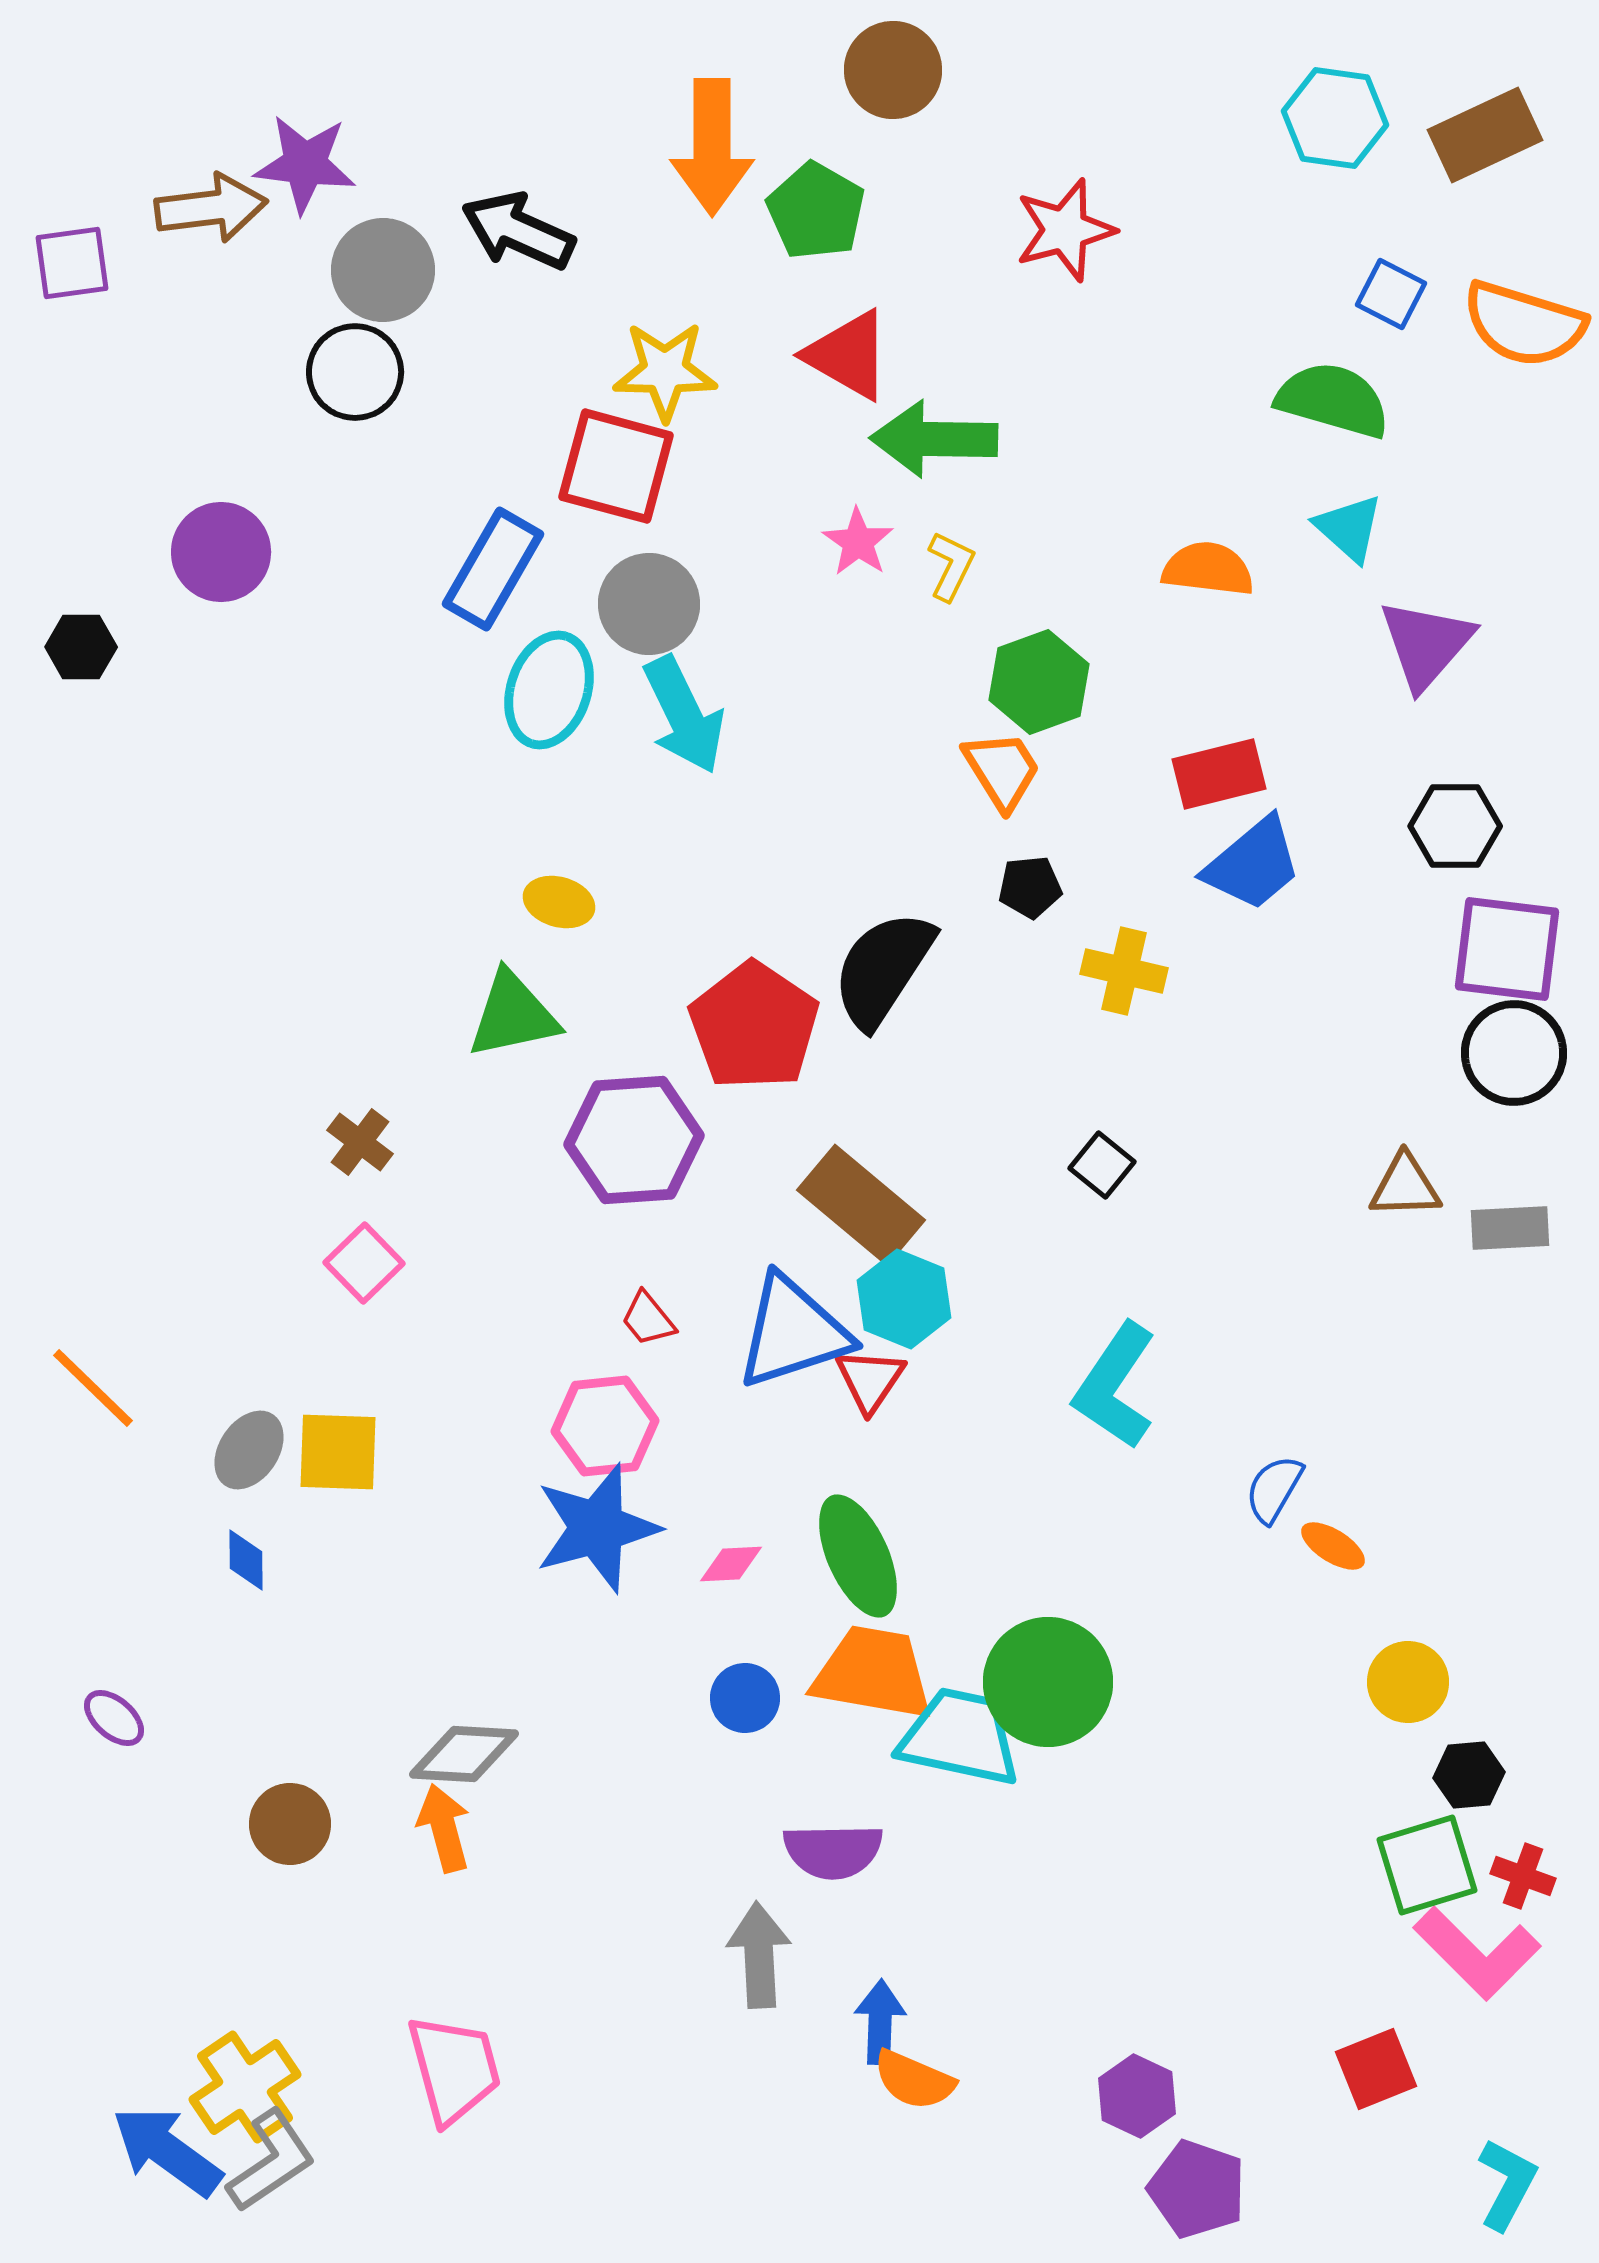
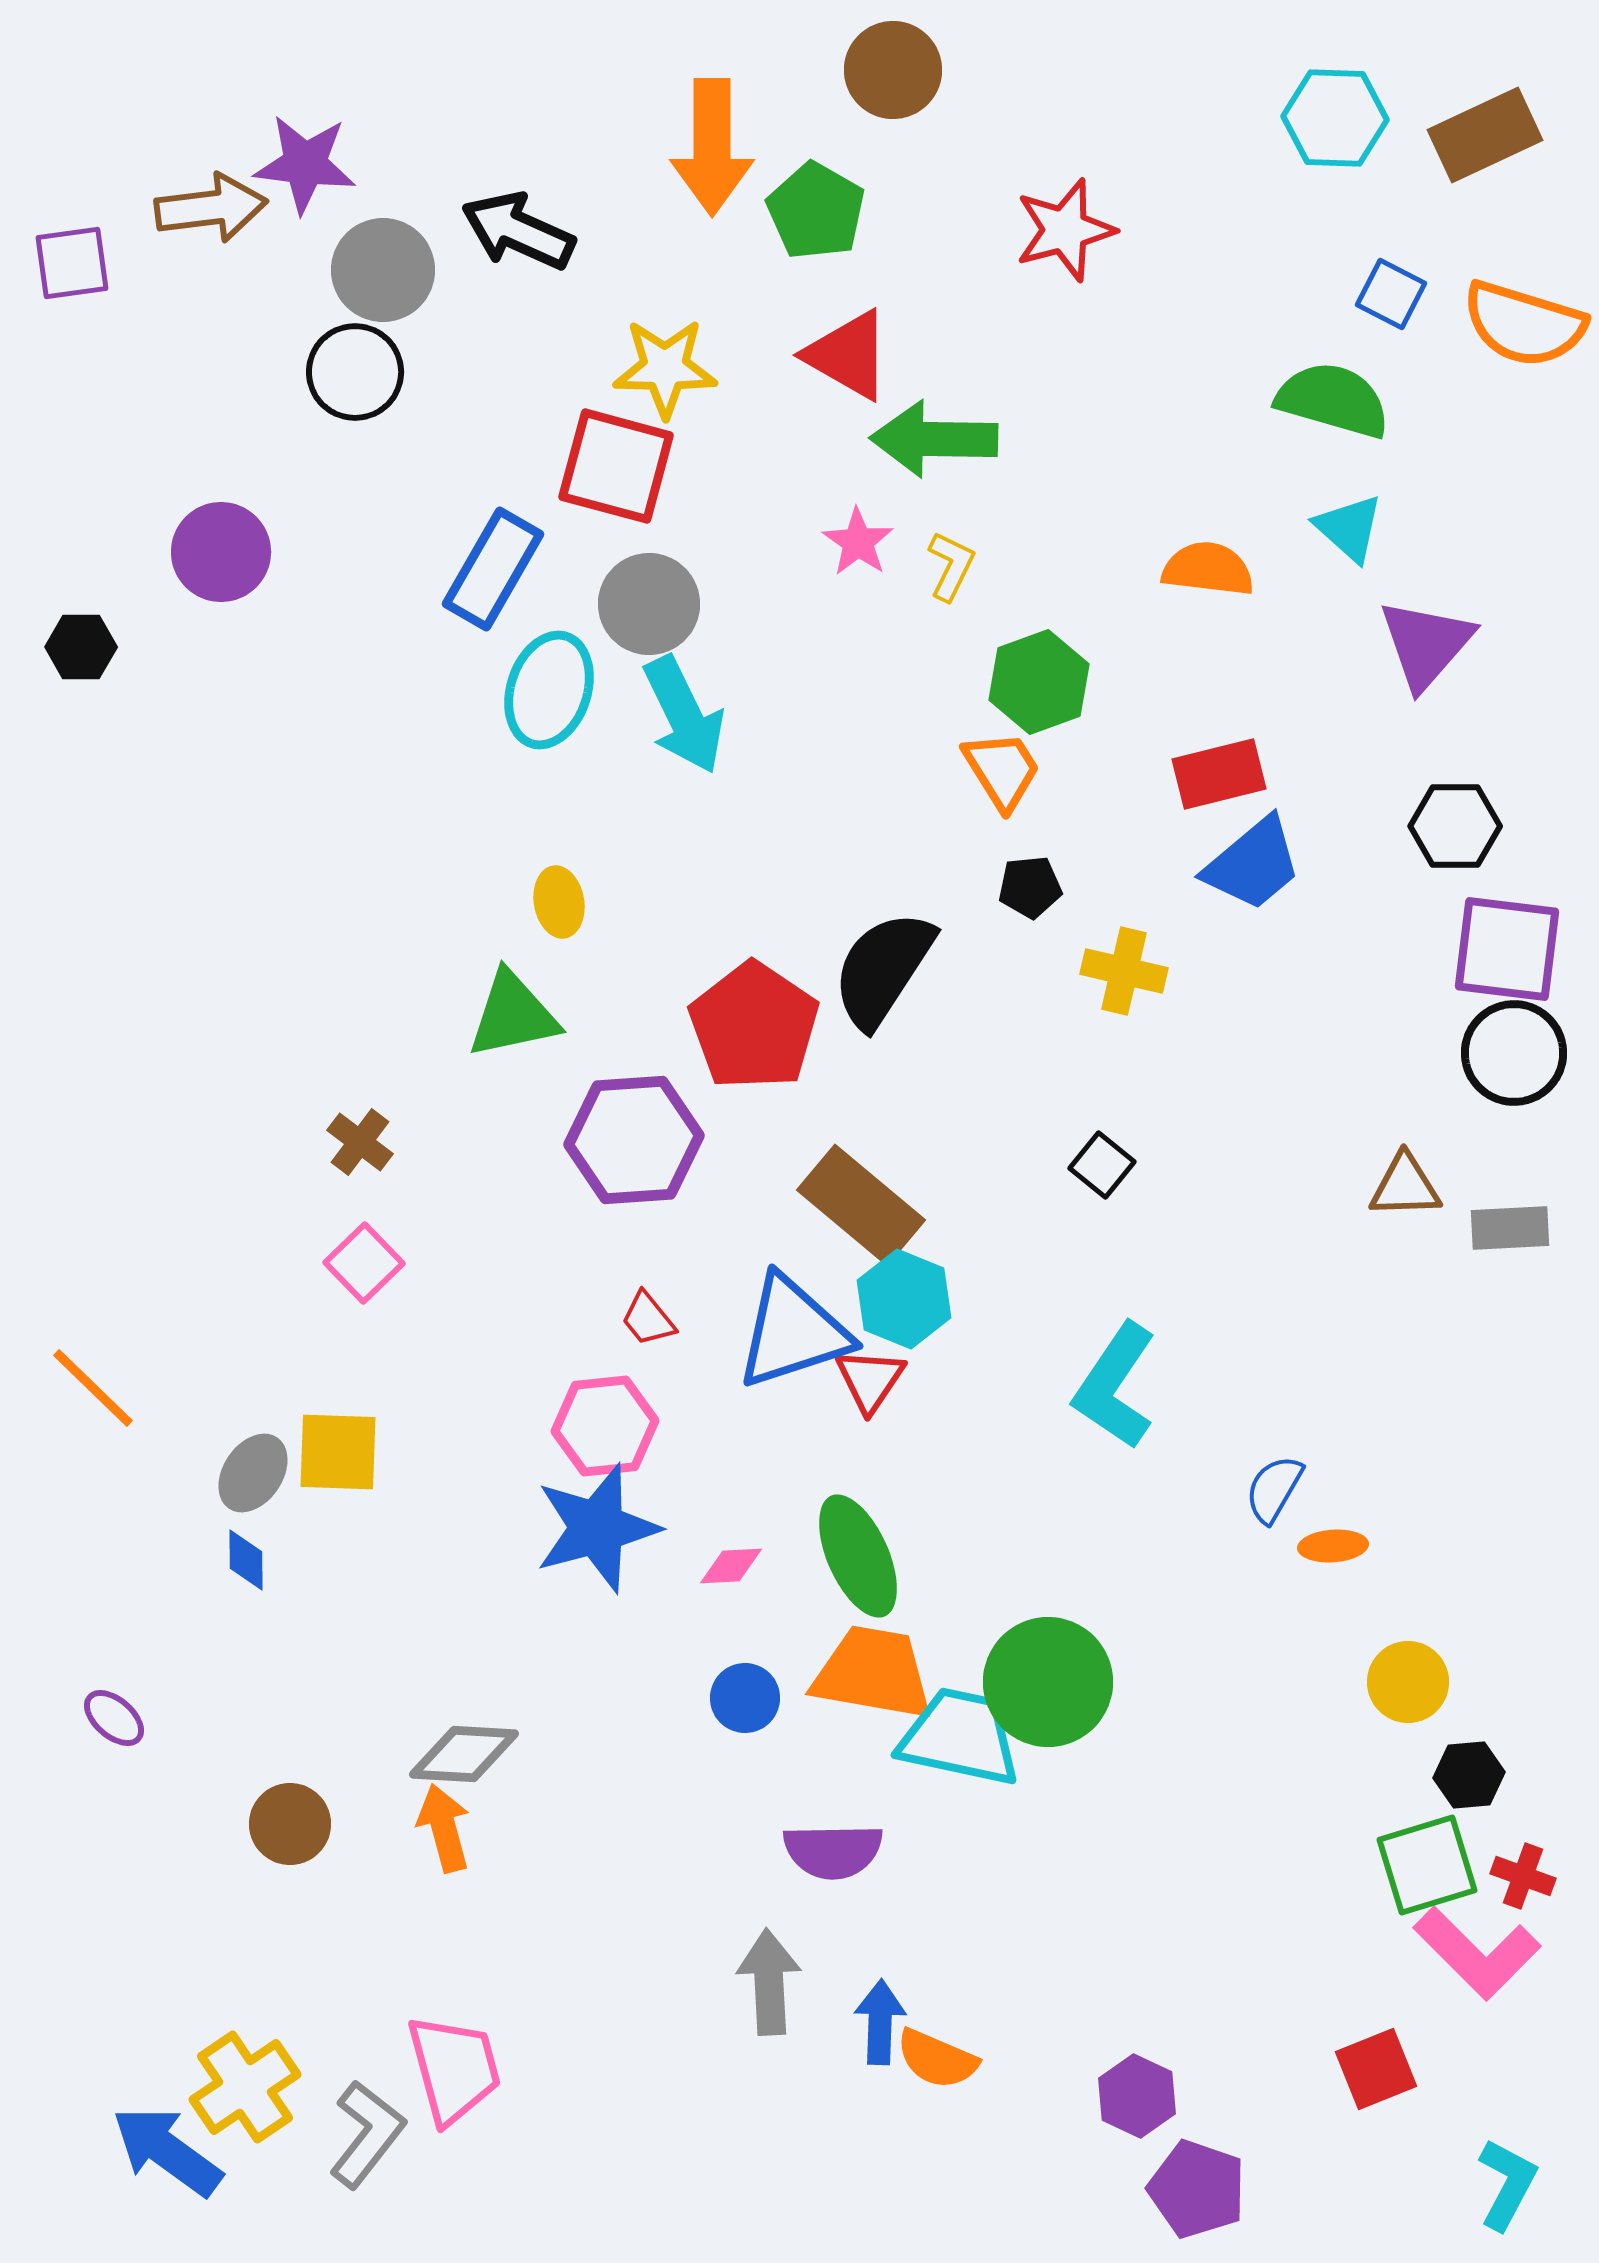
cyan hexagon at (1335, 118): rotated 6 degrees counterclockwise
yellow star at (665, 371): moved 3 px up
yellow ellipse at (559, 902): rotated 64 degrees clockwise
gray ellipse at (249, 1450): moved 4 px right, 23 px down
orange ellipse at (1333, 1546): rotated 36 degrees counterclockwise
pink diamond at (731, 1564): moved 2 px down
gray arrow at (759, 1955): moved 10 px right, 27 px down
orange semicircle at (914, 2080): moved 23 px right, 21 px up
gray L-shape at (271, 2161): moved 96 px right, 27 px up; rotated 18 degrees counterclockwise
